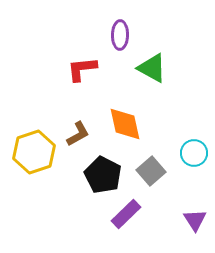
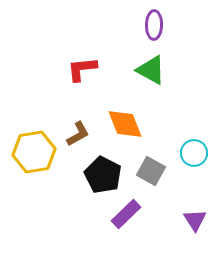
purple ellipse: moved 34 px right, 10 px up
green triangle: moved 1 px left, 2 px down
orange diamond: rotated 9 degrees counterclockwise
yellow hexagon: rotated 9 degrees clockwise
gray square: rotated 20 degrees counterclockwise
